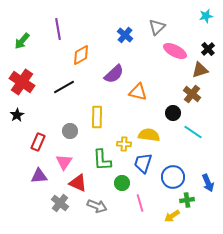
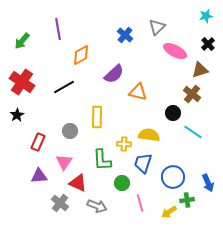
black cross: moved 5 px up
yellow arrow: moved 3 px left, 4 px up
